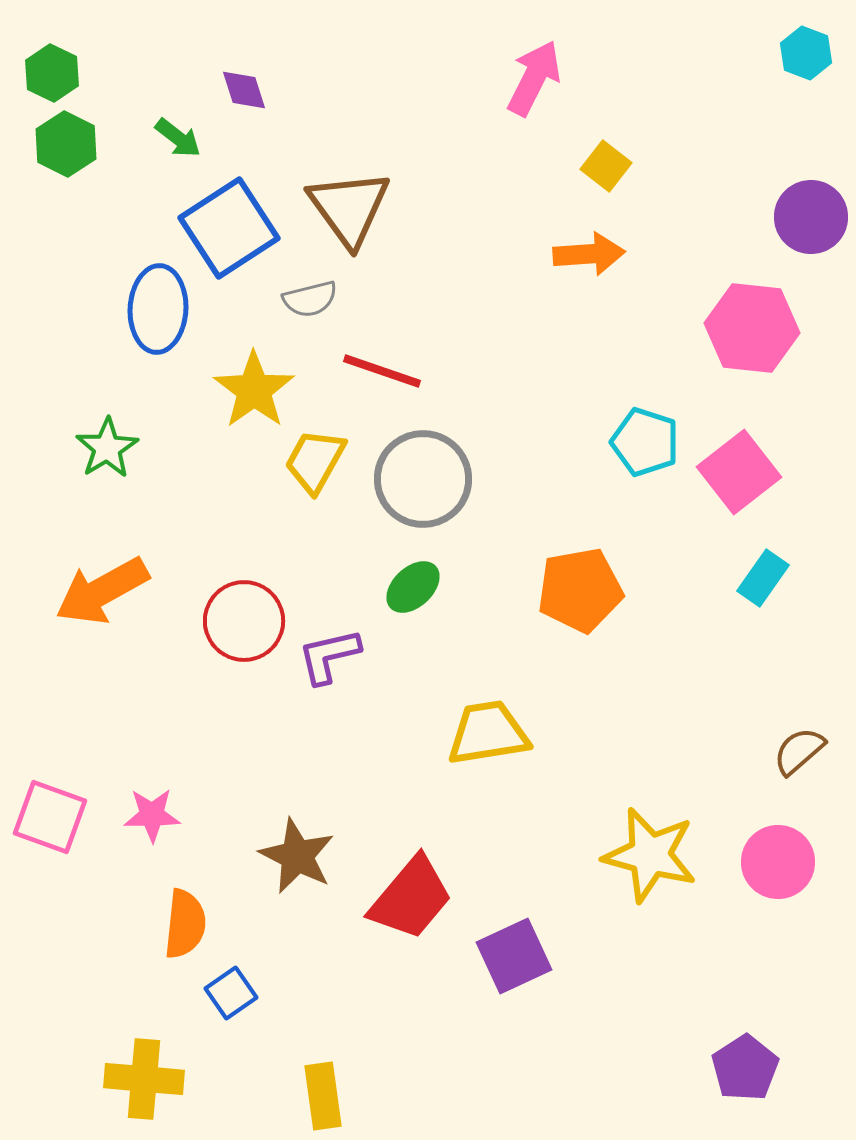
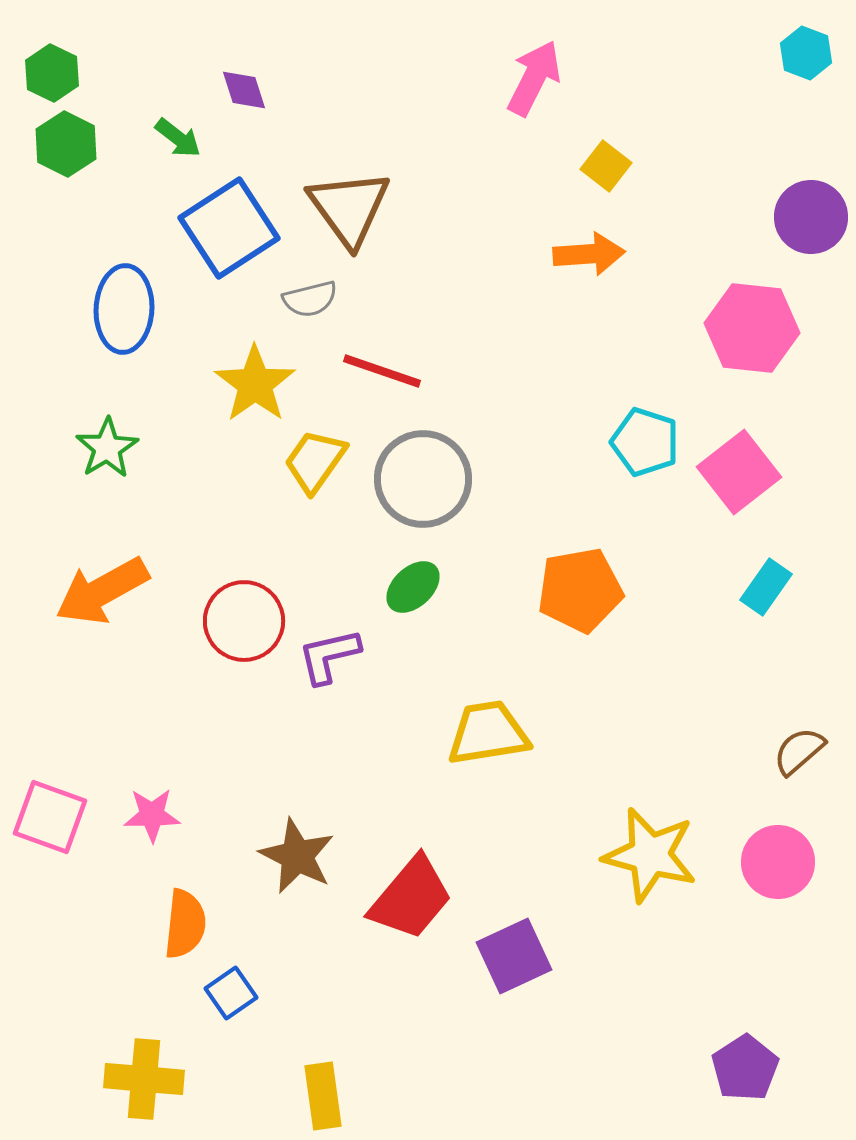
blue ellipse at (158, 309): moved 34 px left
yellow star at (254, 390): moved 1 px right, 6 px up
yellow trapezoid at (315, 461): rotated 6 degrees clockwise
cyan rectangle at (763, 578): moved 3 px right, 9 px down
